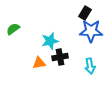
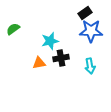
black rectangle: rotated 24 degrees clockwise
black cross: moved 1 px right, 1 px down
